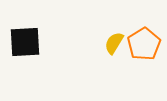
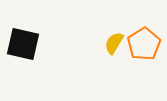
black square: moved 2 px left, 2 px down; rotated 16 degrees clockwise
